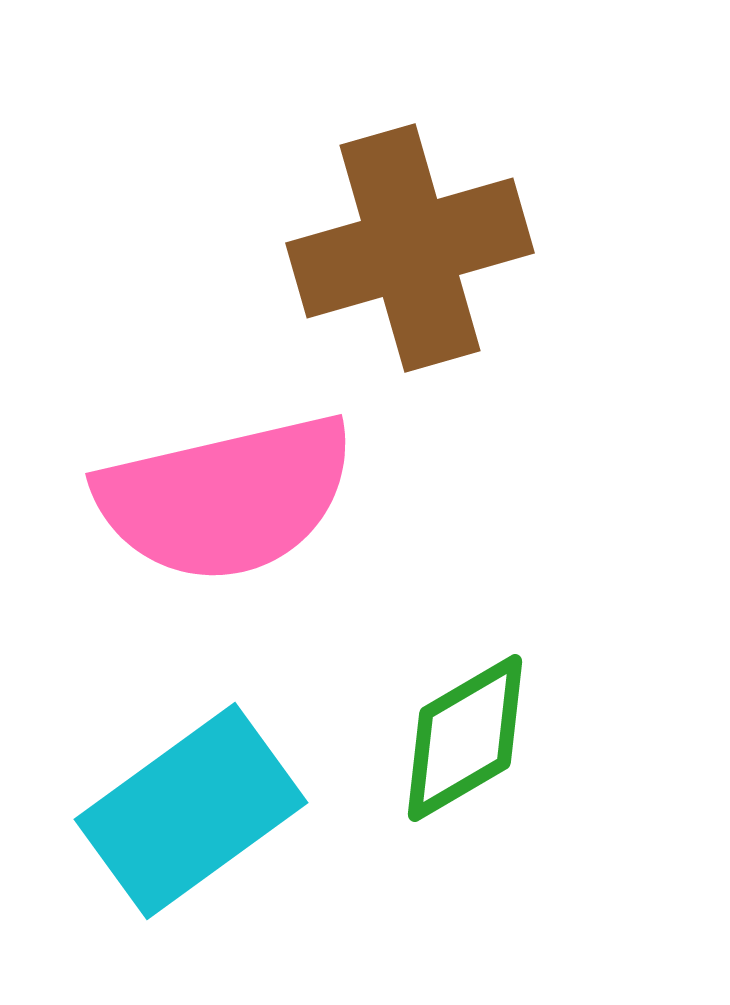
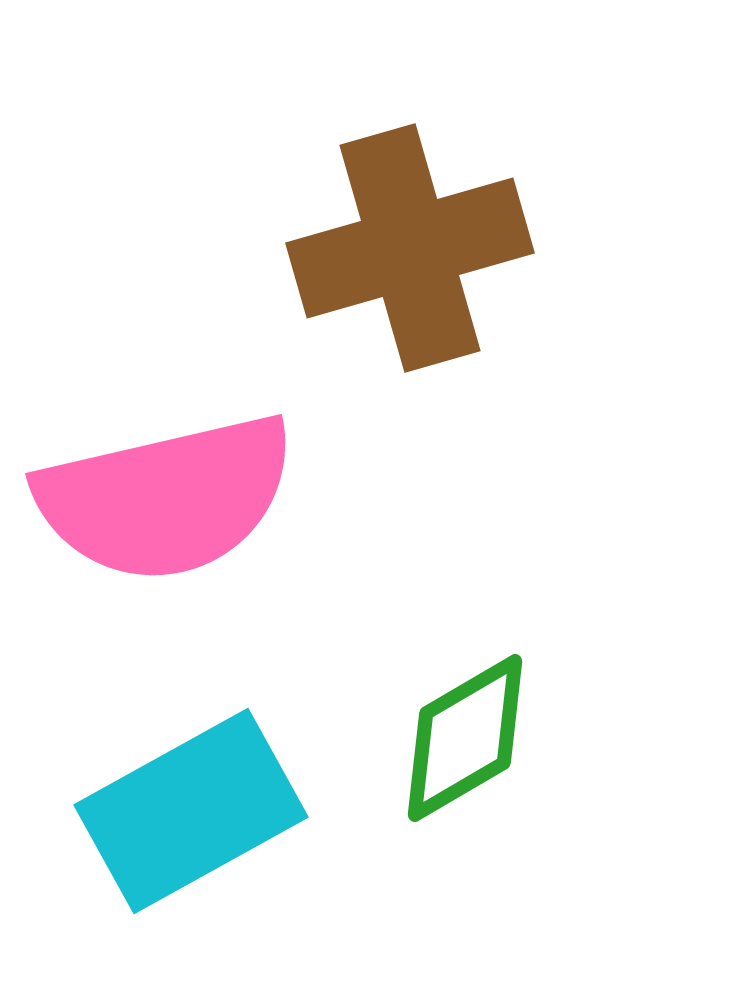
pink semicircle: moved 60 px left
cyan rectangle: rotated 7 degrees clockwise
